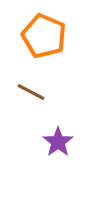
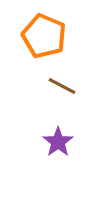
brown line: moved 31 px right, 6 px up
